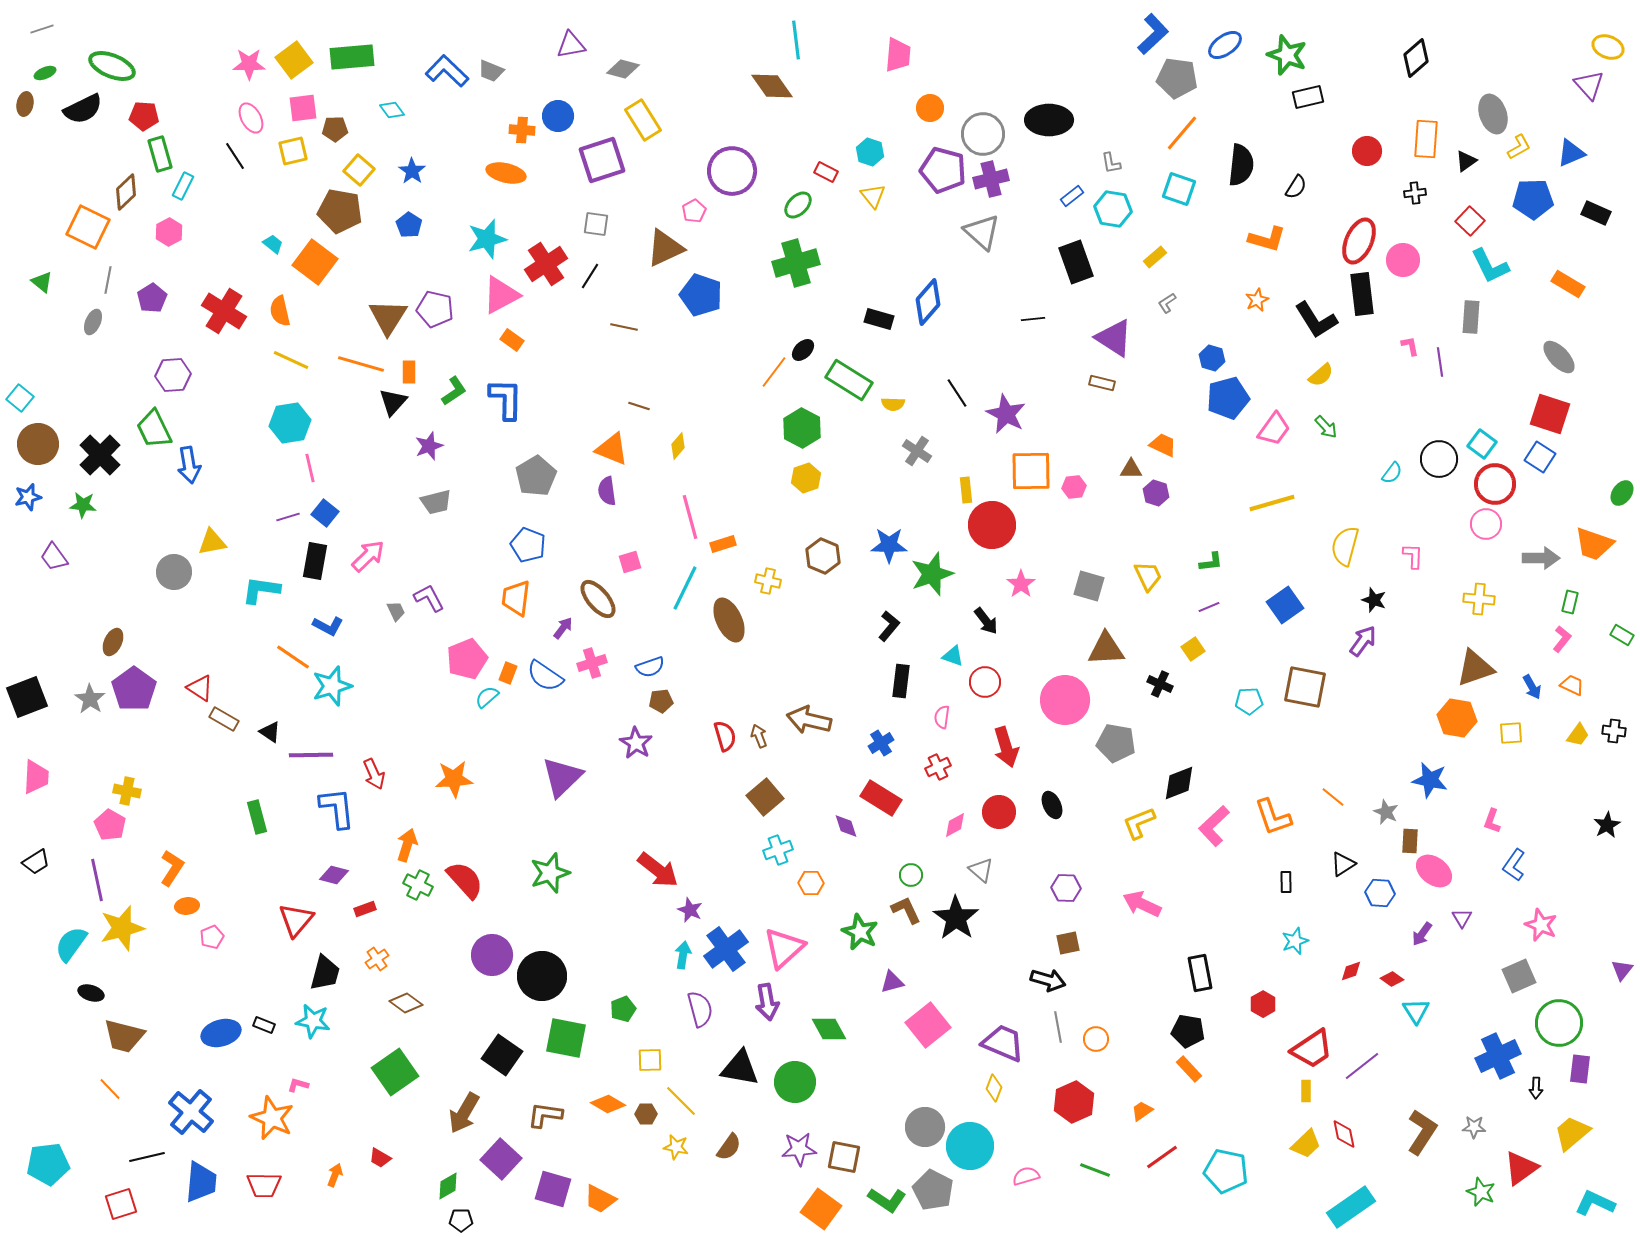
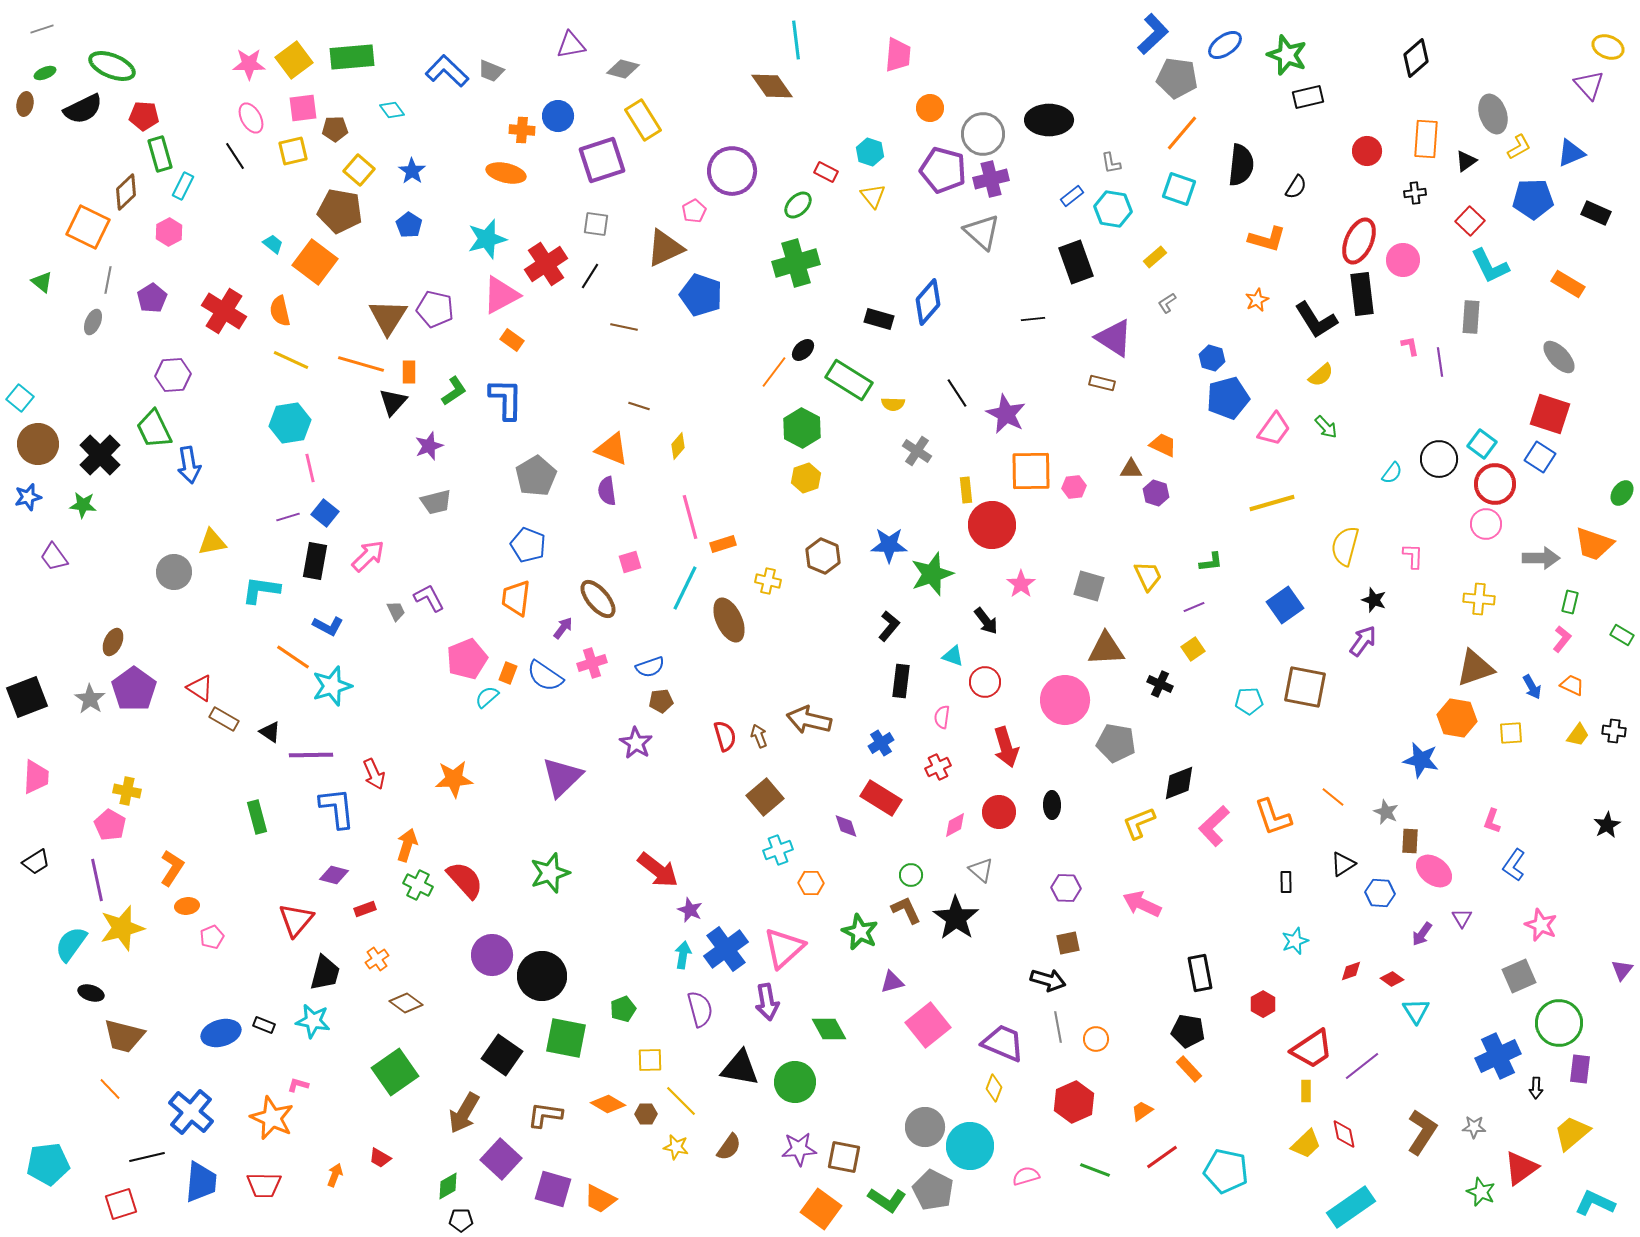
purple line at (1209, 607): moved 15 px left
blue star at (1430, 780): moved 9 px left, 20 px up
black ellipse at (1052, 805): rotated 24 degrees clockwise
